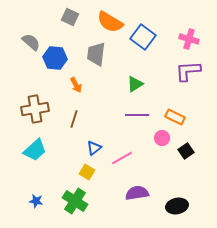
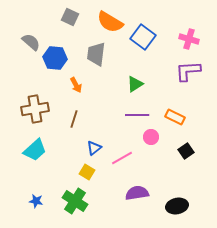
pink circle: moved 11 px left, 1 px up
